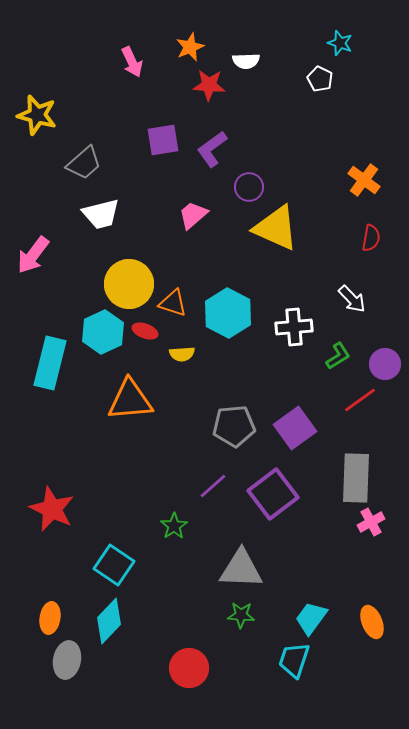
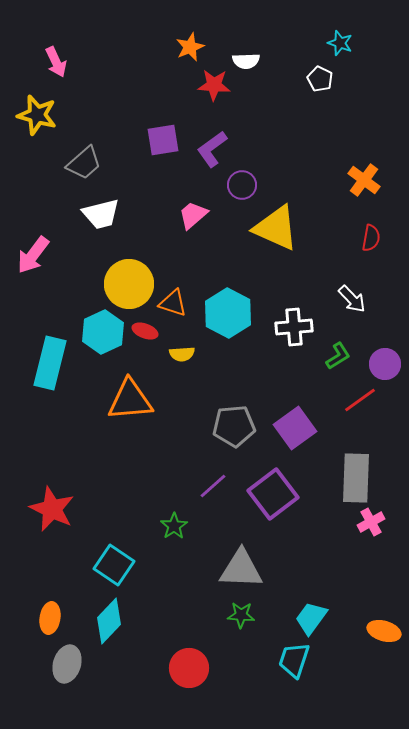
pink arrow at (132, 62): moved 76 px left
red star at (209, 85): moved 5 px right
purple circle at (249, 187): moved 7 px left, 2 px up
orange ellipse at (372, 622): moved 12 px right, 9 px down; rotated 52 degrees counterclockwise
gray ellipse at (67, 660): moved 4 px down; rotated 6 degrees clockwise
